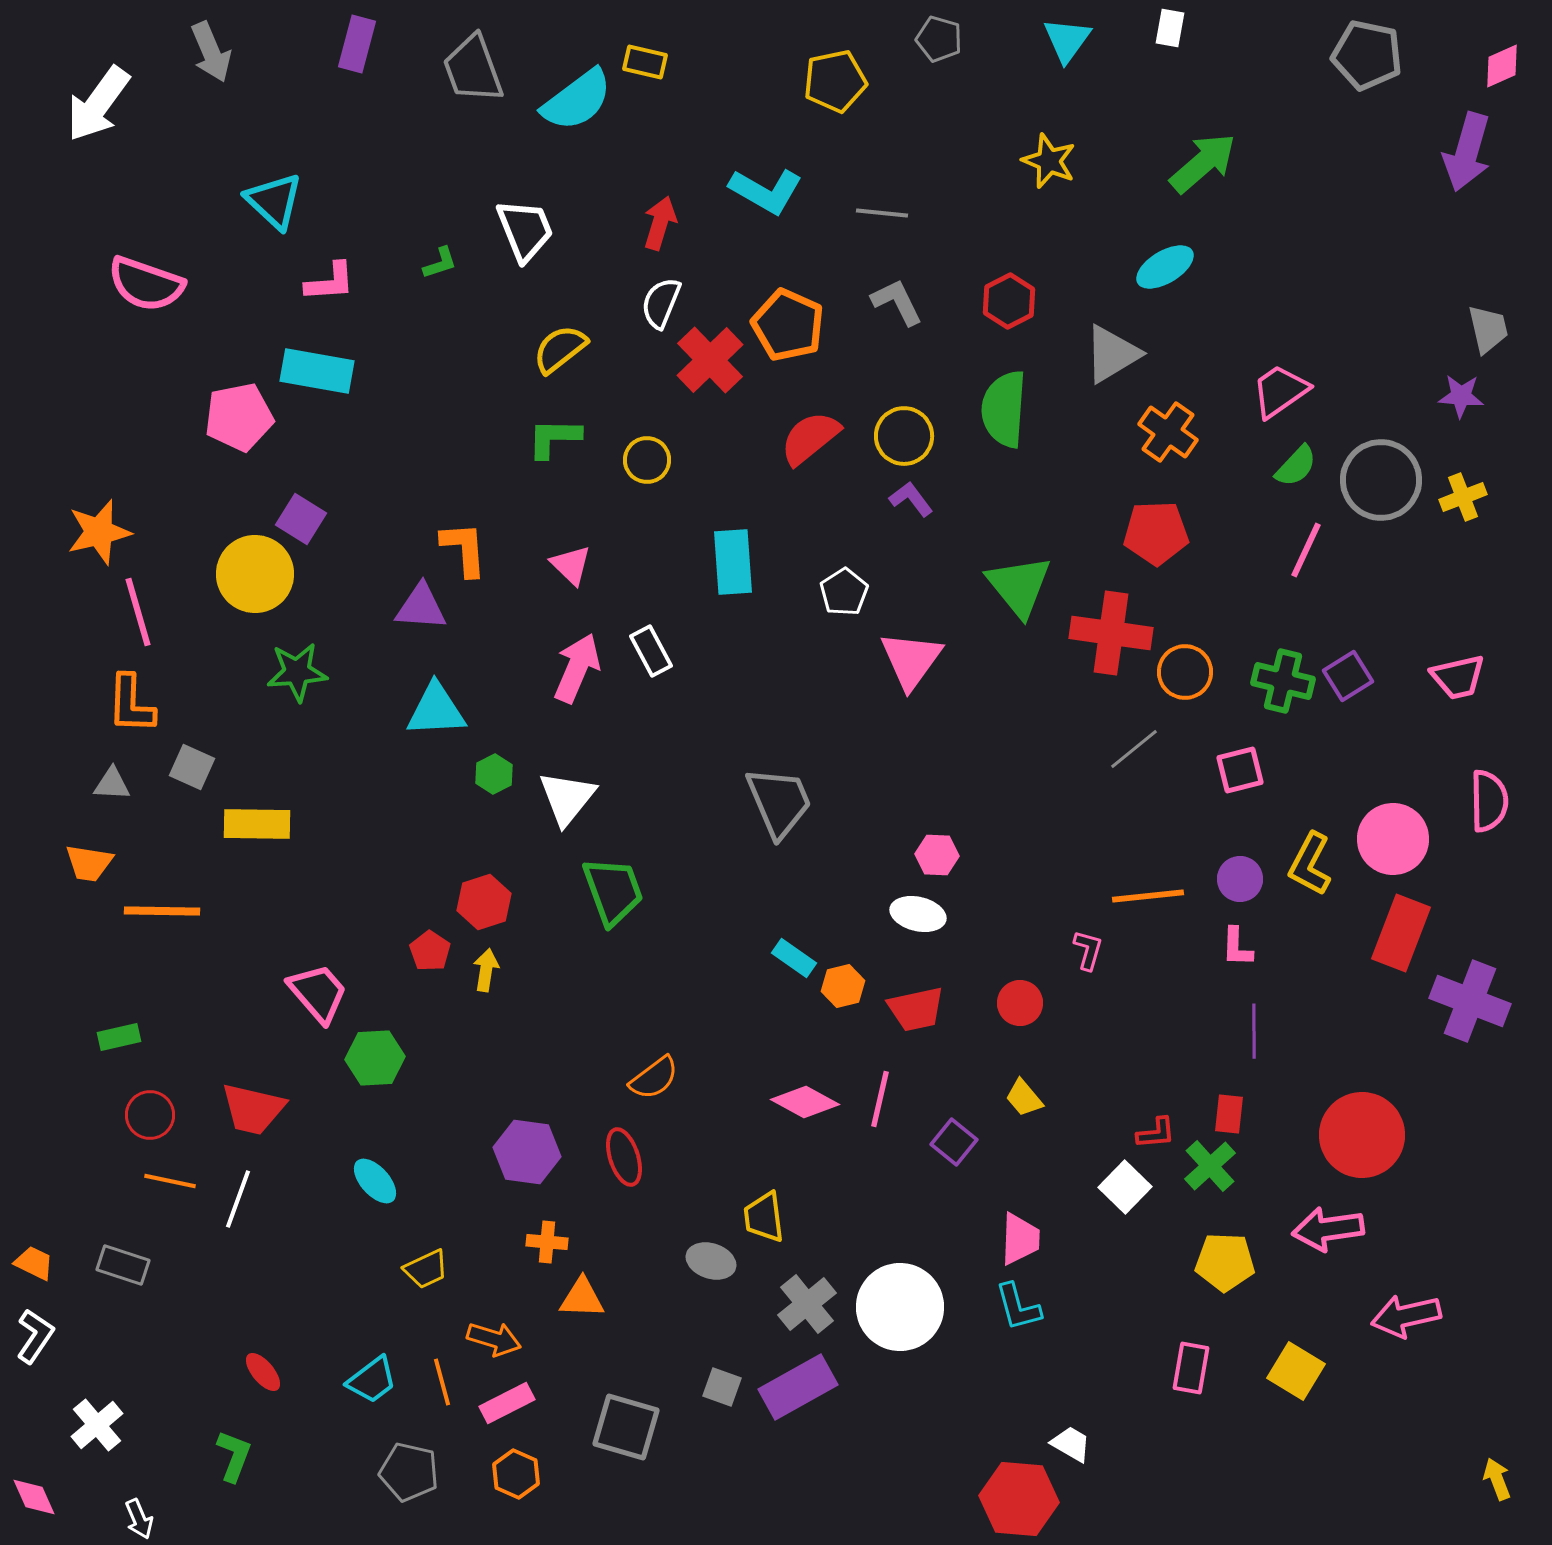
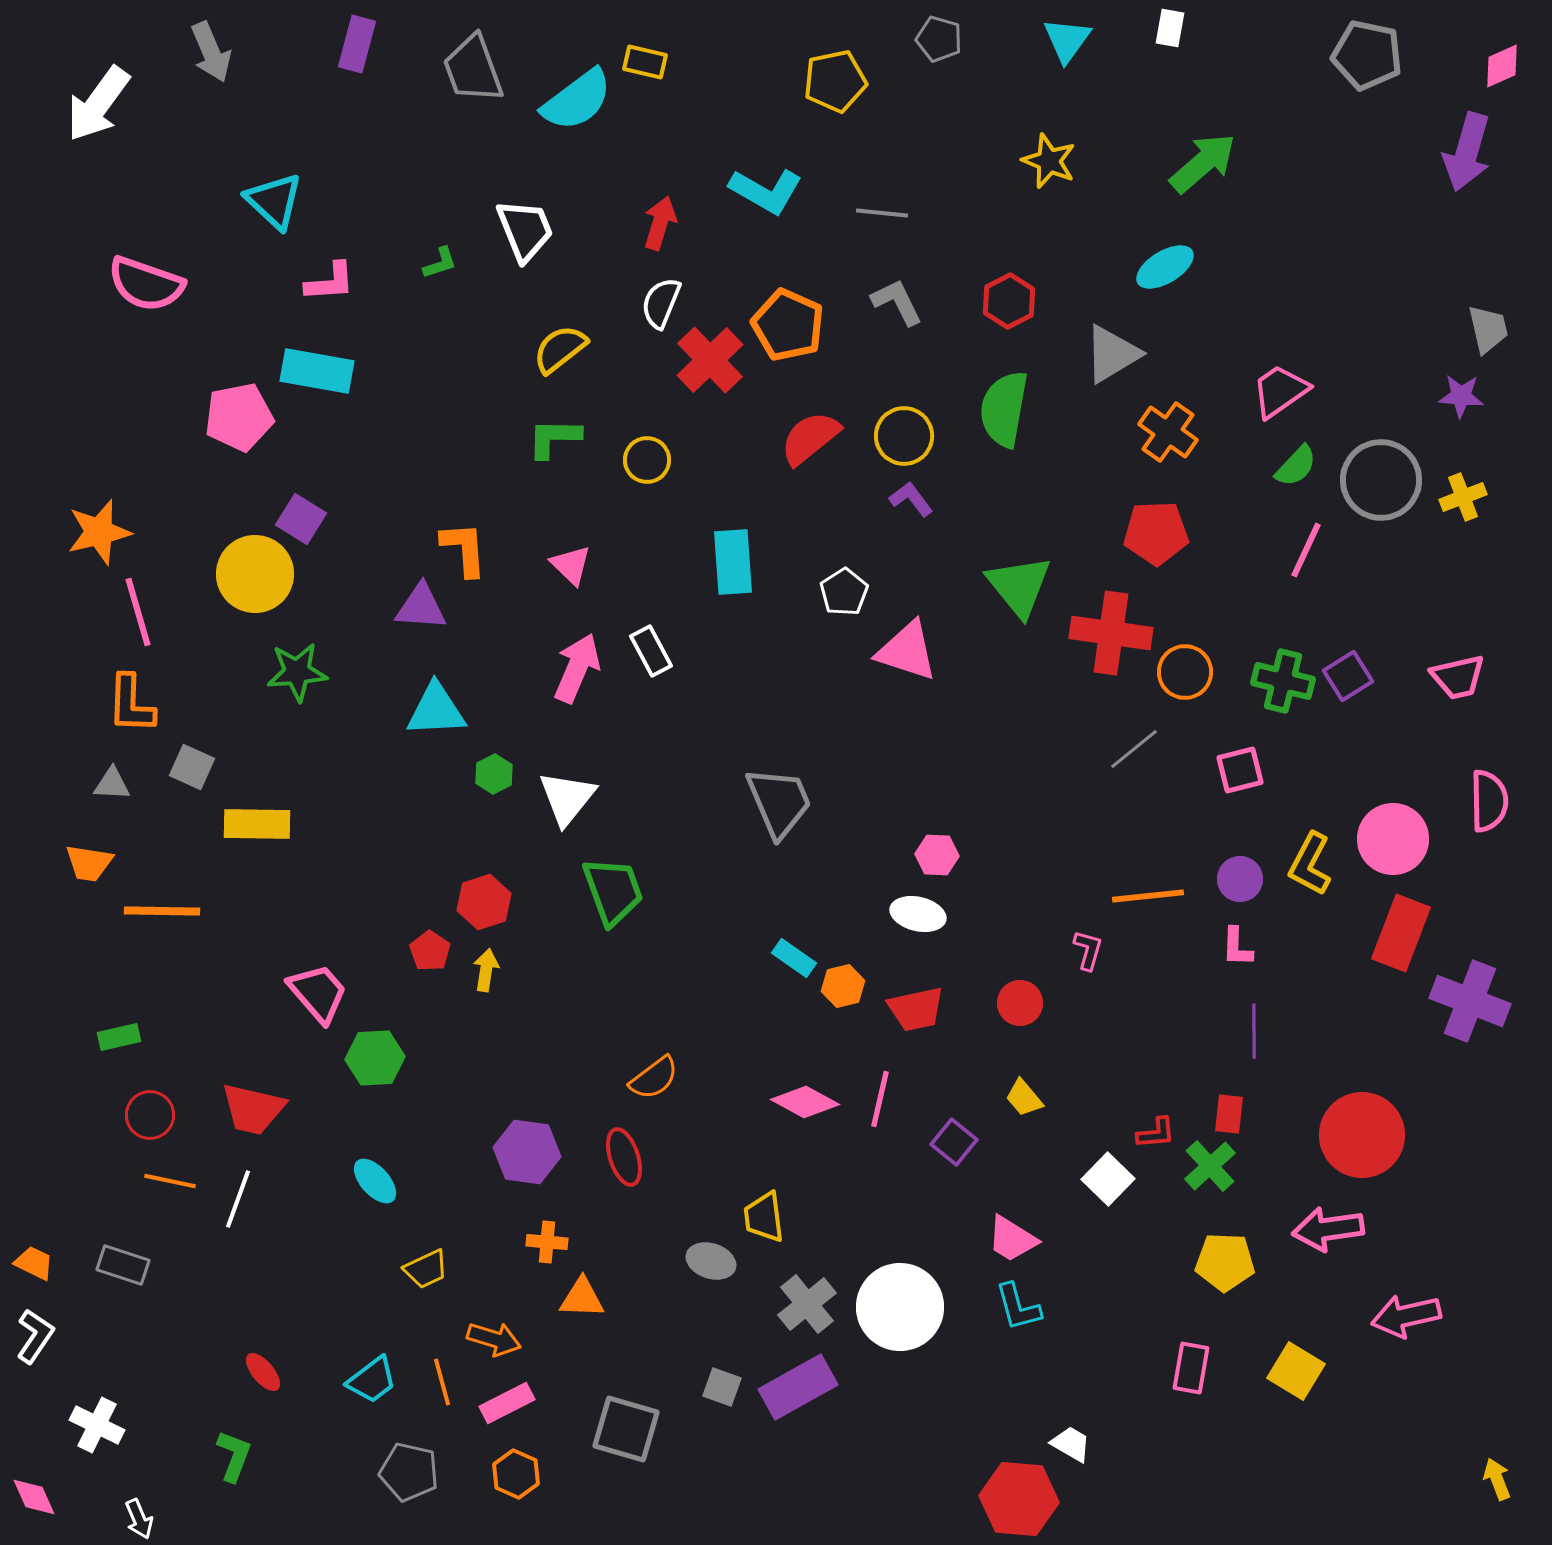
green semicircle at (1004, 409): rotated 6 degrees clockwise
pink triangle at (911, 660): moved 4 px left, 9 px up; rotated 48 degrees counterclockwise
white square at (1125, 1187): moved 17 px left, 8 px up
pink trapezoid at (1020, 1239): moved 8 px left; rotated 120 degrees clockwise
white cross at (97, 1425): rotated 24 degrees counterclockwise
gray square at (626, 1427): moved 2 px down
